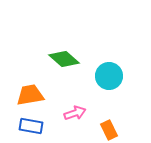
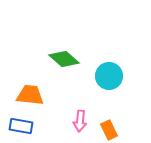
orange trapezoid: rotated 16 degrees clockwise
pink arrow: moved 5 px right, 8 px down; rotated 115 degrees clockwise
blue rectangle: moved 10 px left
